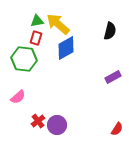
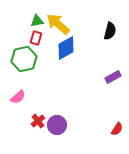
green hexagon: rotated 20 degrees counterclockwise
